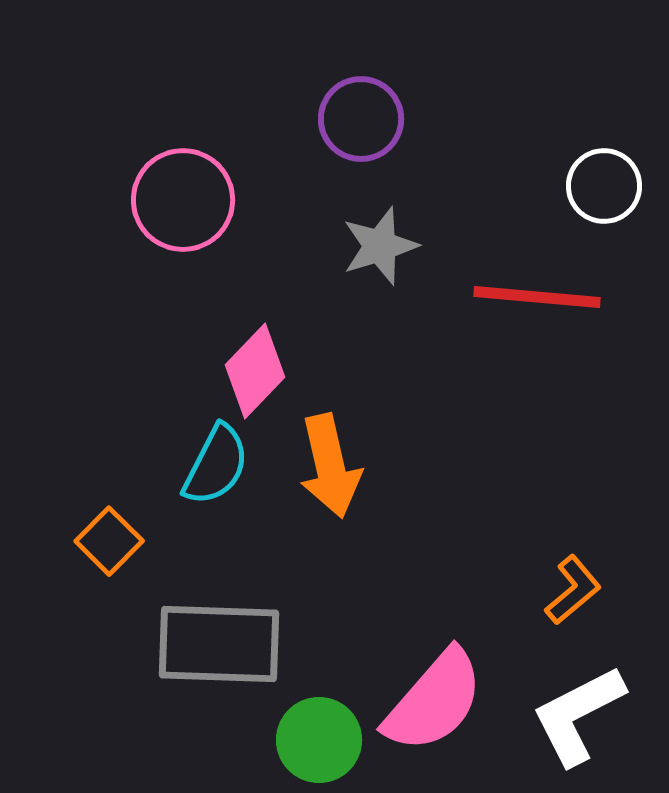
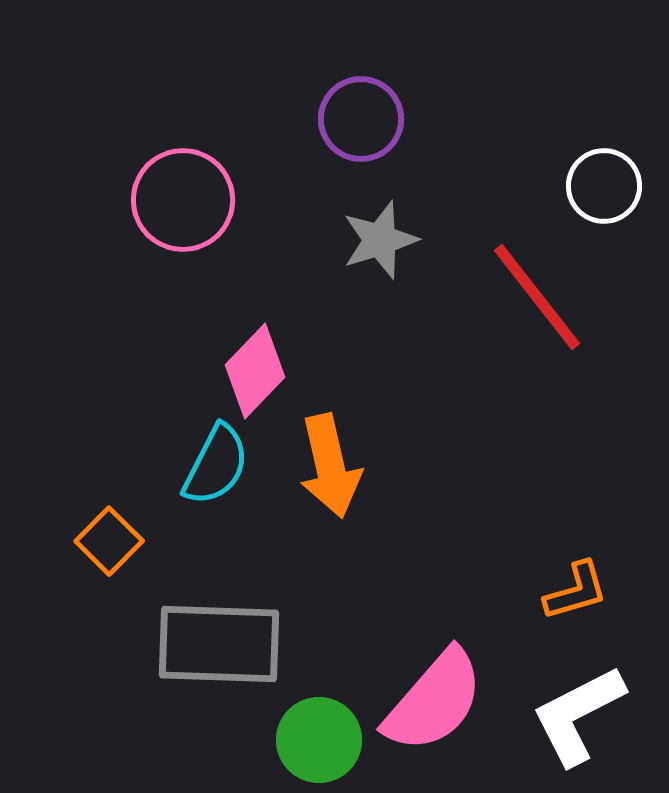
gray star: moved 6 px up
red line: rotated 47 degrees clockwise
orange L-shape: moved 3 px right, 1 px down; rotated 24 degrees clockwise
